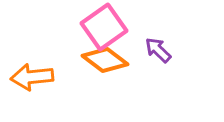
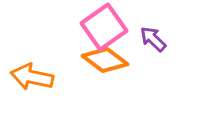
purple arrow: moved 5 px left, 11 px up
orange arrow: rotated 18 degrees clockwise
